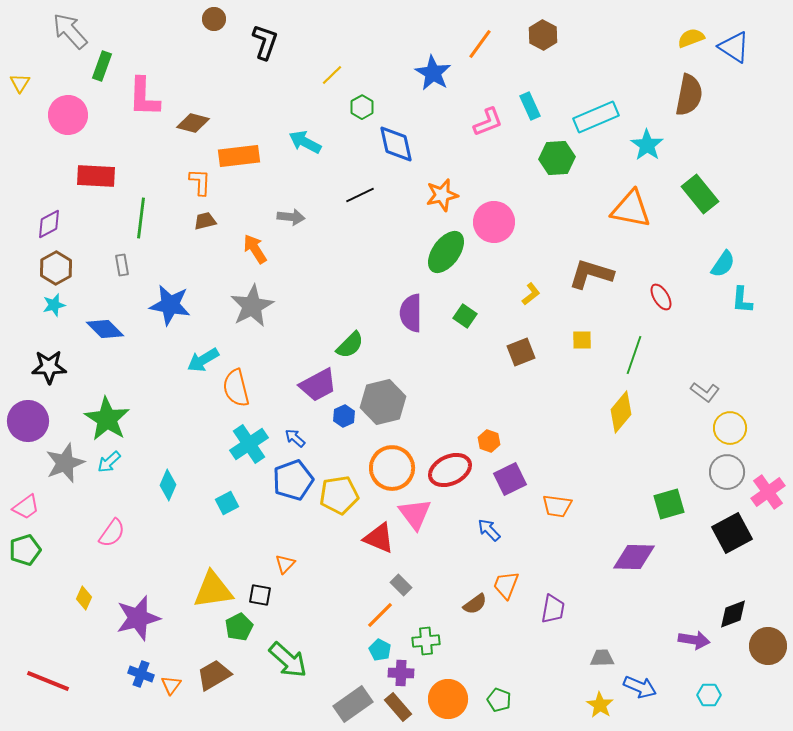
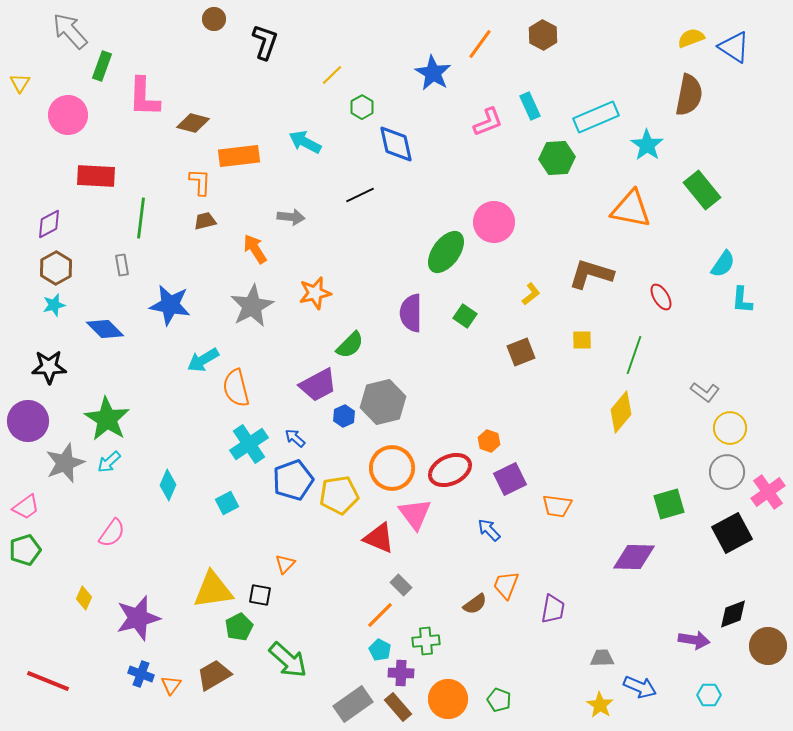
green rectangle at (700, 194): moved 2 px right, 4 px up
orange star at (442, 195): moved 127 px left, 98 px down
